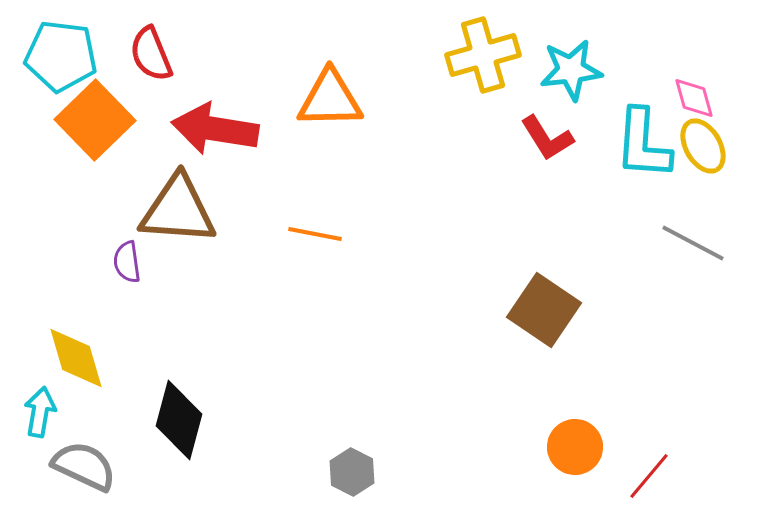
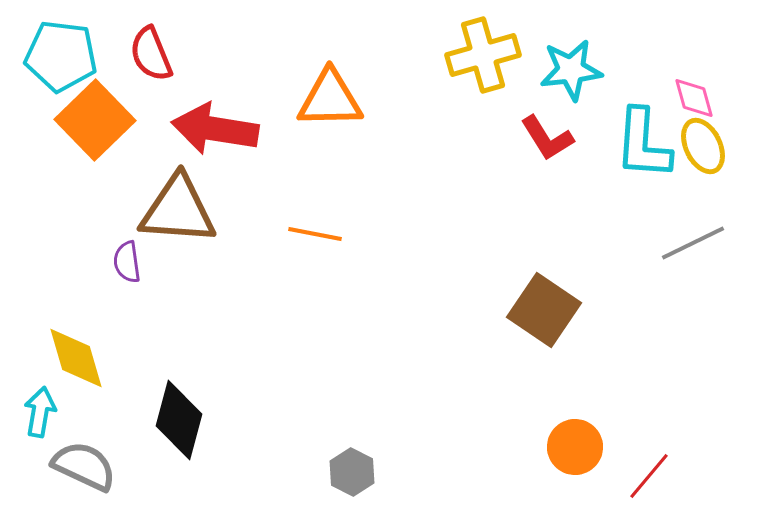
yellow ellipse: rotated 4 degrees clockwise
gray line: rotated 54 degrees counterclockwise
